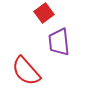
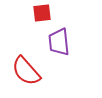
red square: moved 2 px left; rotated 30 degrees clockwise
